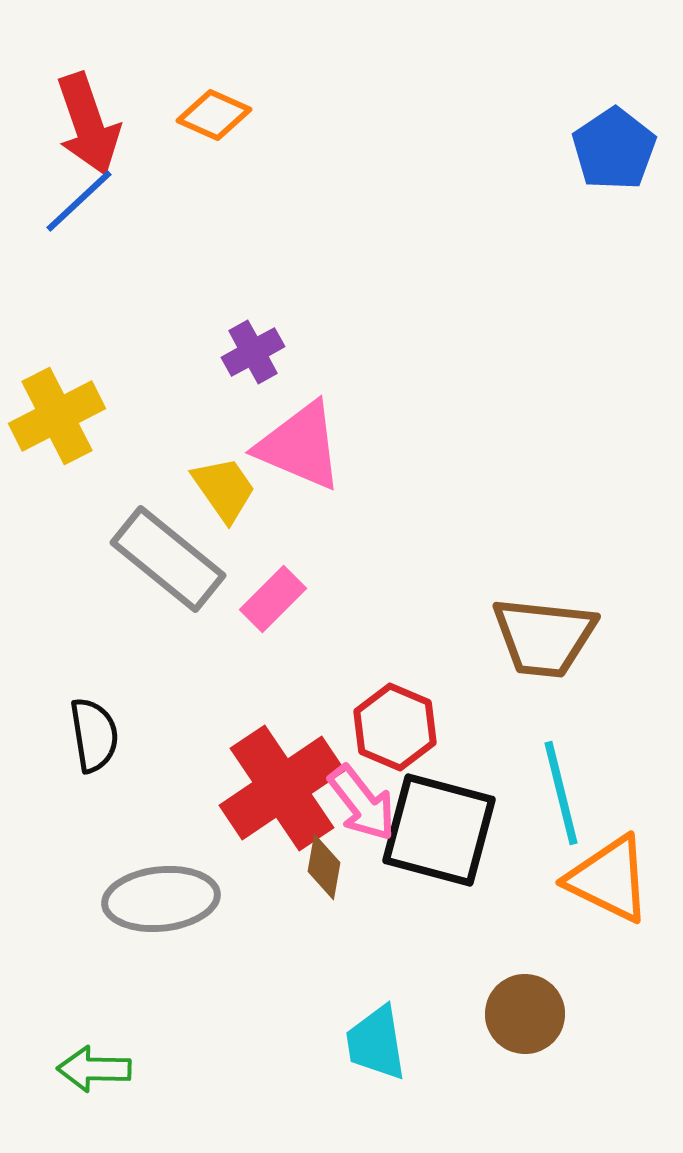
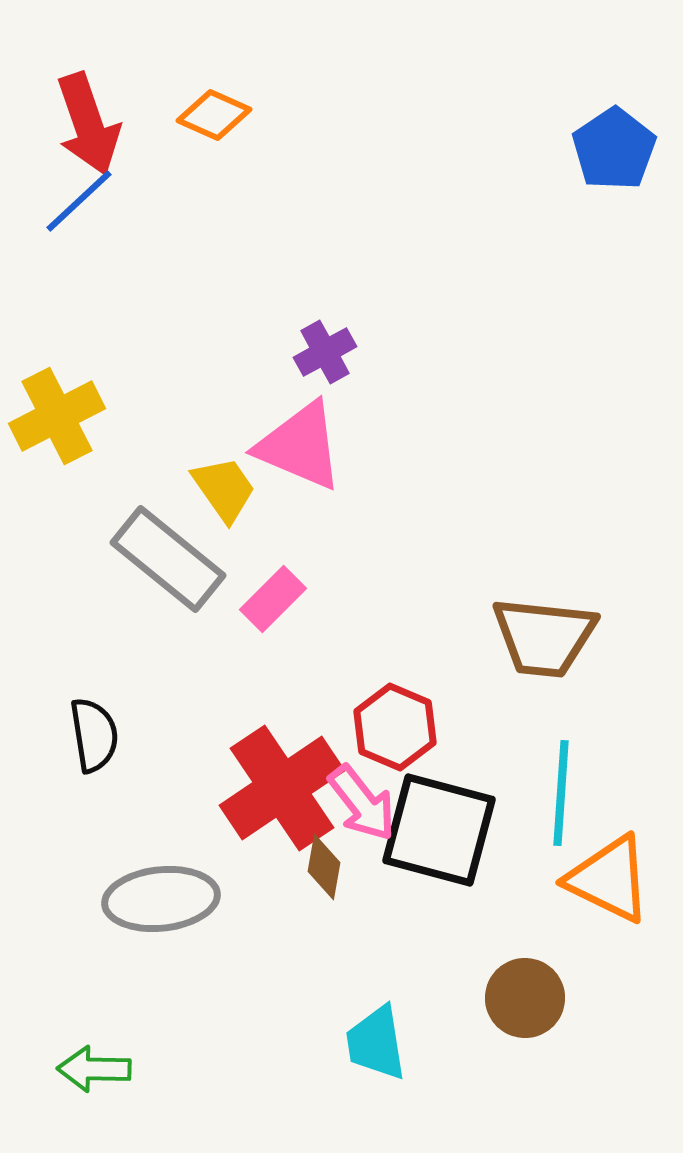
purple cross: moved 72 px right
cyan line: rotated 18 degrees clockwise
brown circle: moved 16 px up
